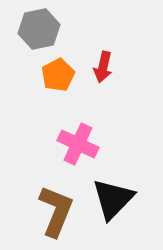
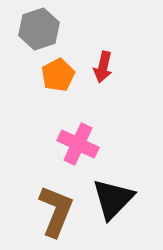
gray hexagon: rotated 6 degrees counterclockwise
